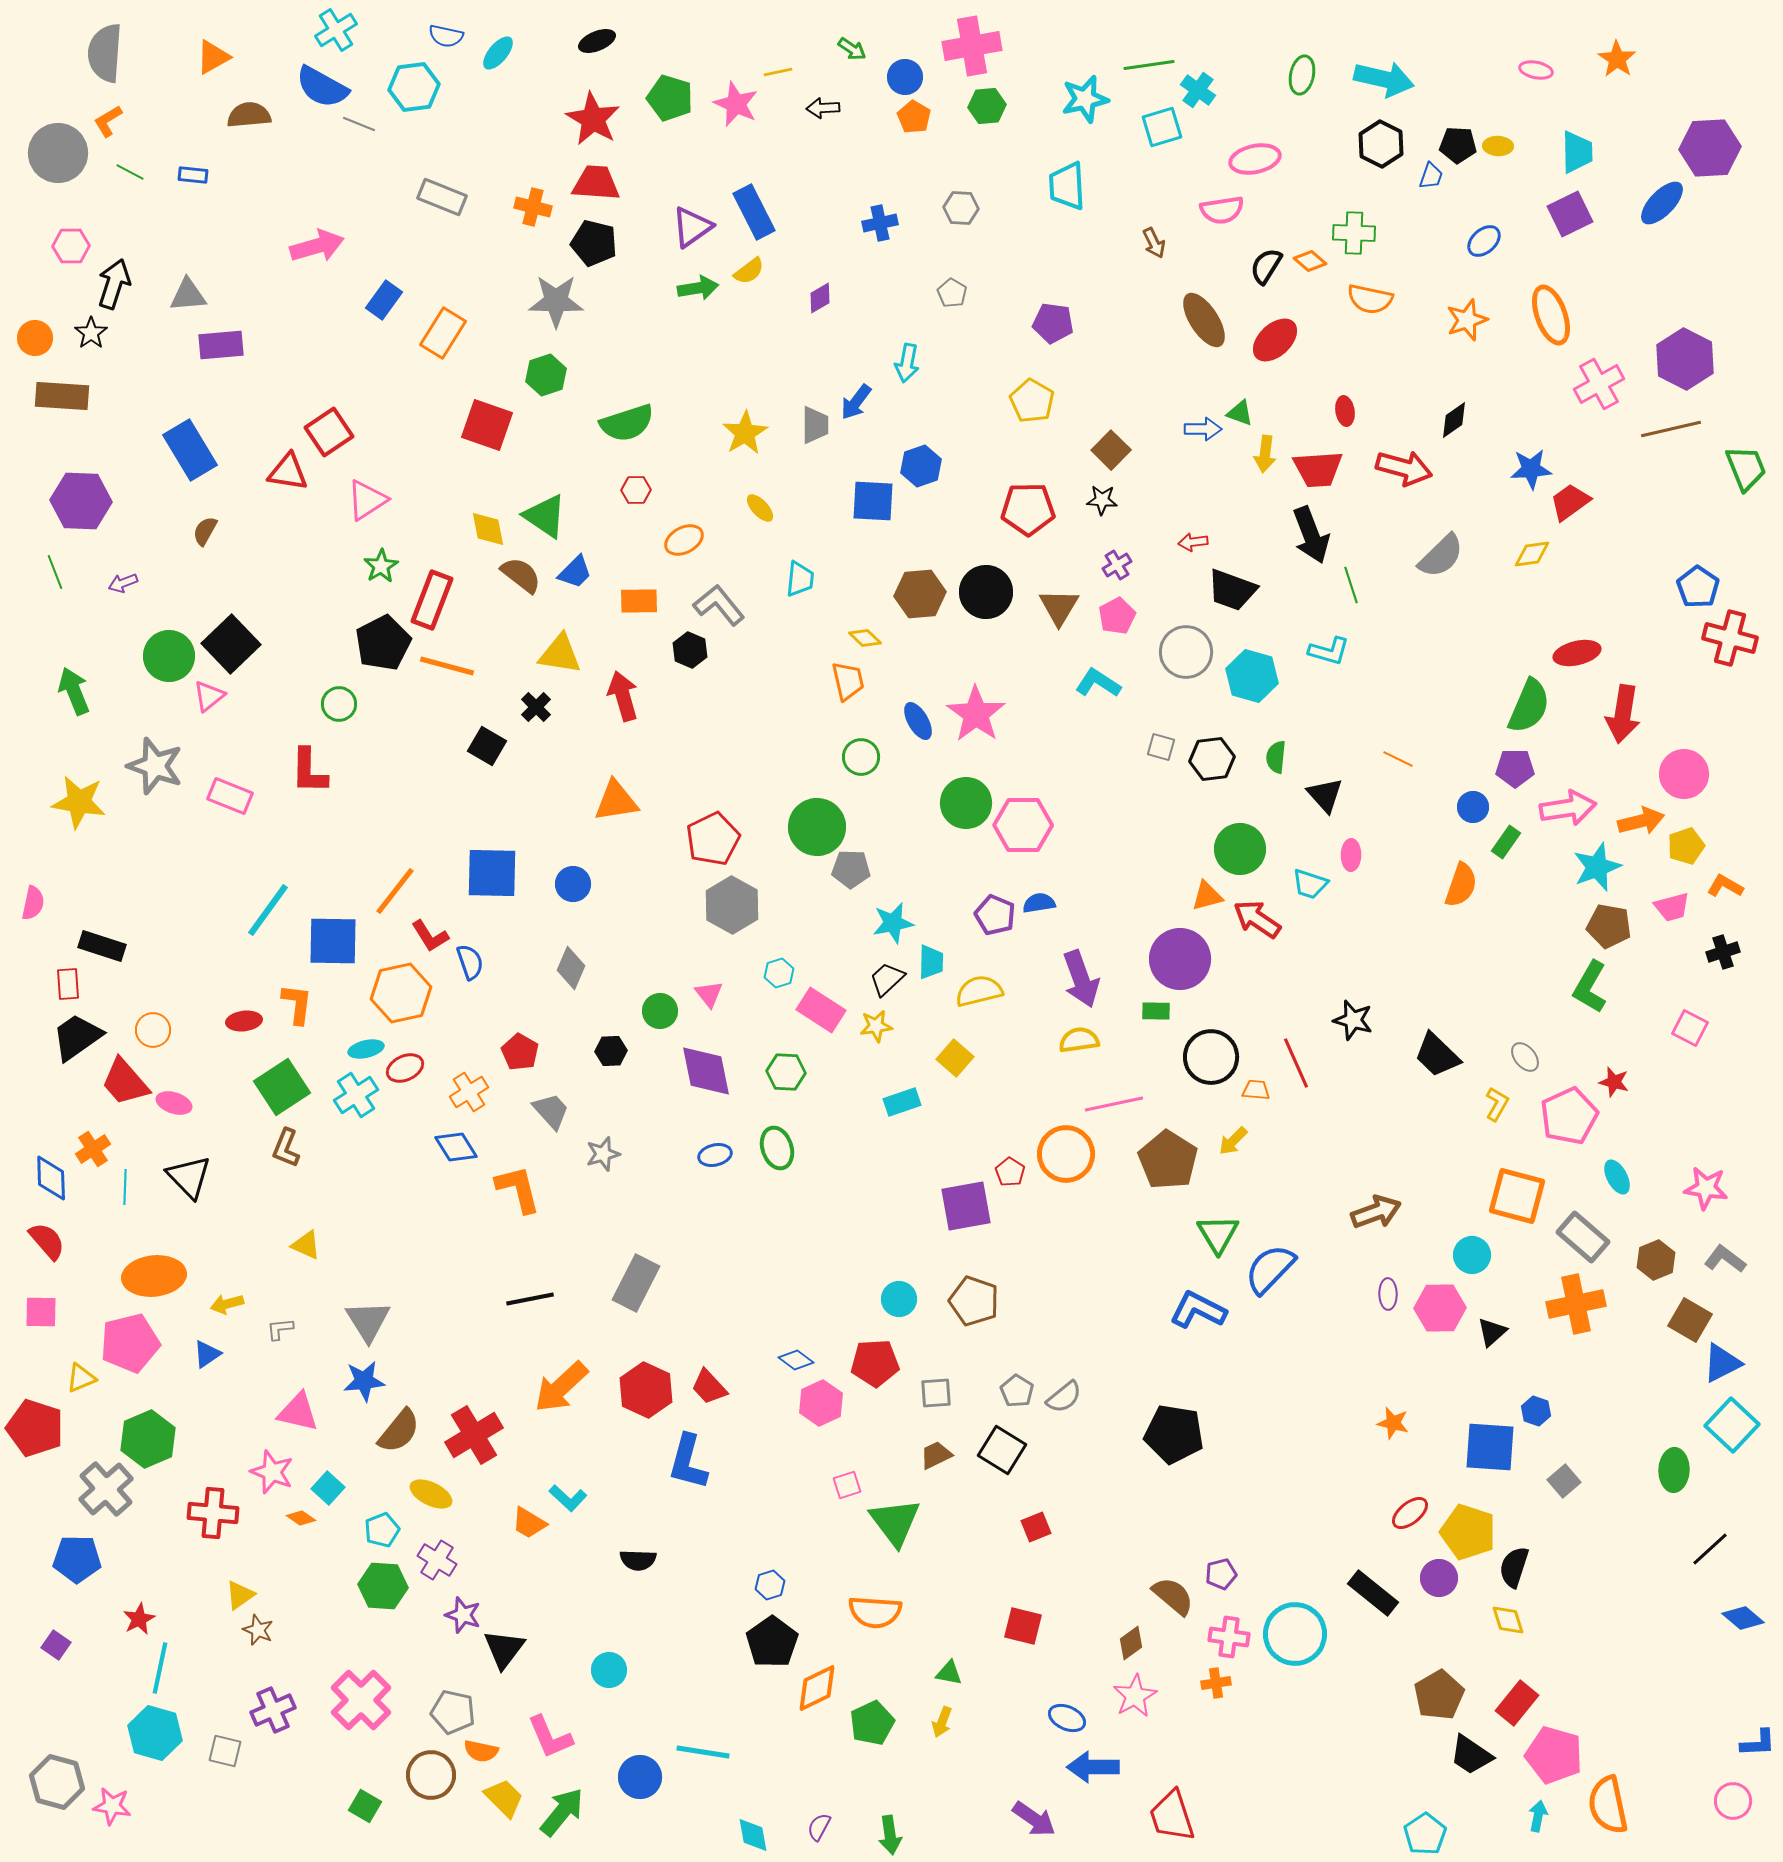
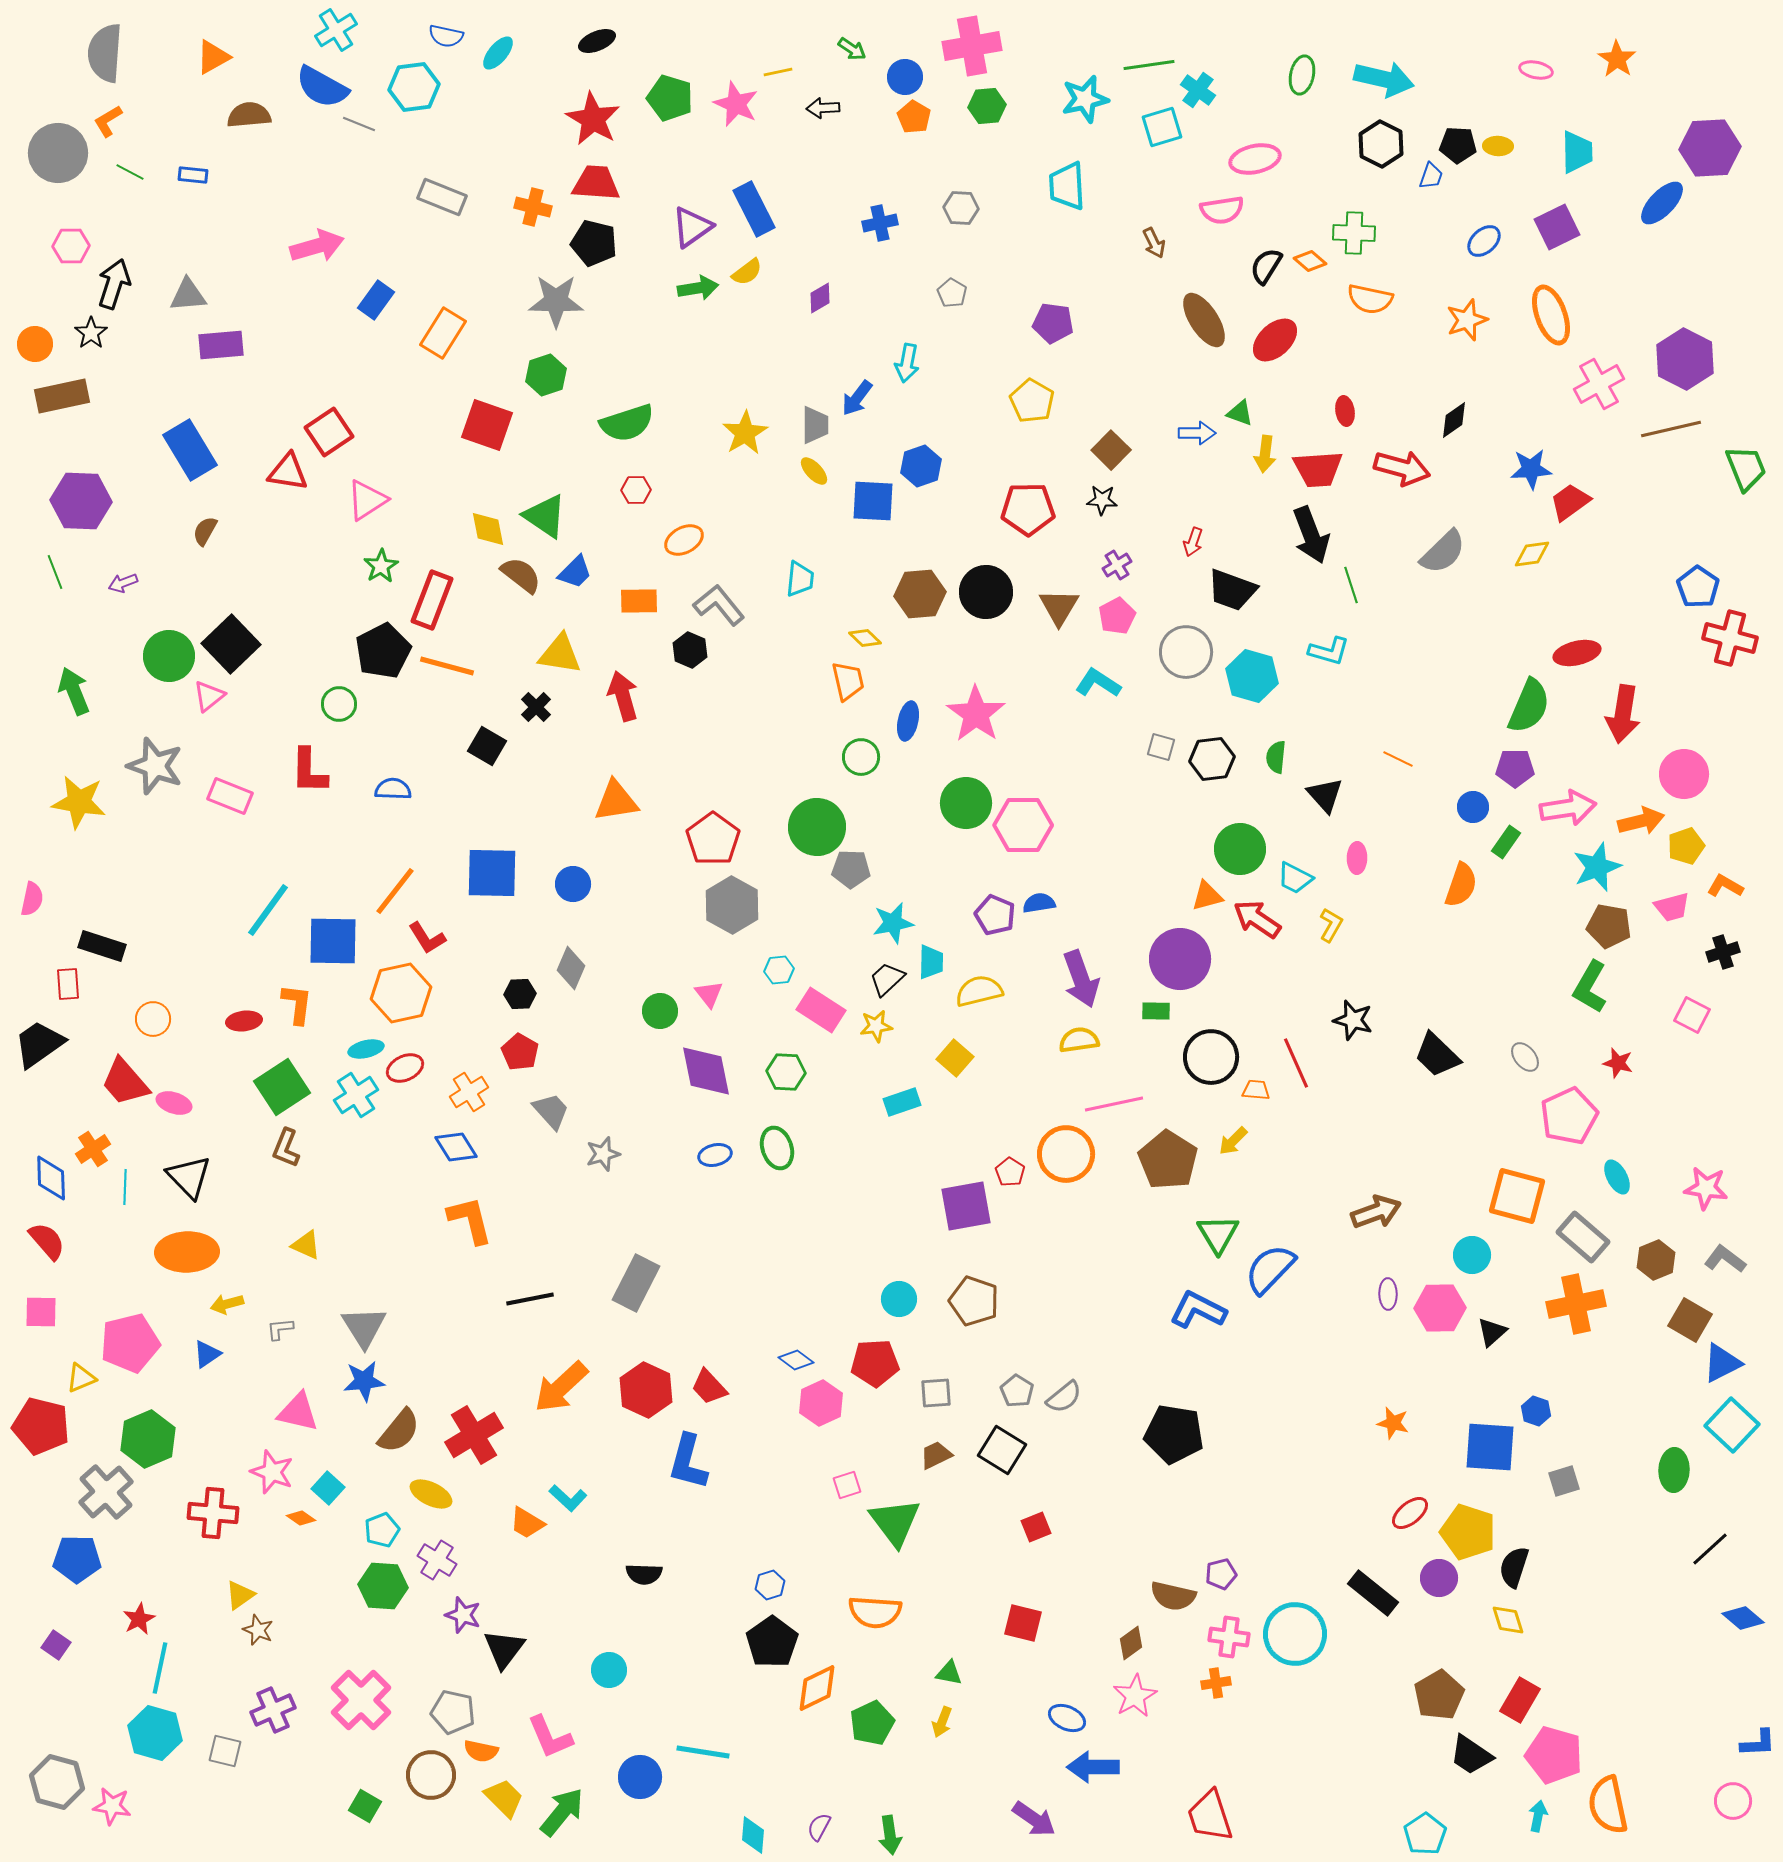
blue rectangle at (754, 212): moved 3 px up
purple square at (1570, 214): moved 13 px left, 13 px down
yellow semicircle at (749, 271): moved 2 px left, 1 px down
blue rectangle at (384, 300): moved 8 px left
orange circle at (35, 338): moved 6 px down
brown rectangle at (62, 396): rotated 16 degrees counterclockwise
blue arrow at (856, 402): moved 1 px right, 4 px up
blue arrow at (1203, 429): moved 6 px left, 4 px down
red arrow at (1404, 468): moved 2 px left
yellow ellipse at (760, 508): moved 54 px right, 37 px up
red arrow at (1193, 542): rotated 64 degrees counterclockwise
gray semicircle at (1441, 556): moved 2 px right, 4 px up
black pentagon at (383, 643): moved 8 px down
blue ellipse at (918, 721): moved 10 px left; rotated 42 degrees clockwise
red pentagon at (713, 839): rotated 10 degrees counterclockwise
pink ellipse at (1351, 855): moved 6 px right, 3 px down
cyan trapezoid at (1310, 884): moved 15 px left, 6 px up; rotated 9 degrees clockwise
pink semicircle at (33, 903): moved 1 px left, 4 px up
red L-shape at (430, 936): moved 3 px left, 2 px down
blue semicircle at (470, 962): moved 77 px left, 173 px up; rotated 69 degrees counterclockwise
cyan hexagon at (779, 973): moved 3 px up; rotated 12 degrees clockwise
pink square at (1690, 1028): moved 2 px right, 13 px up
orange circle at (153, 1030): moved 11 px up
black trapezoid at (77, 1037): moved 38 px left, 7 px down
black hexagon at (611, 1051): moved 91 px left, 57 px up
red star at (1614, 1082): moved 4 px right, 19 px up
yellow L-shape at (1497, 1104): moved 166 px left, 179 px up
orange L-shape at (518, 1189): moved 48 px left, 31 px down
orange ellipse at (154, 1276): moved 33 px right, 24 px up; rotated 4 degrees clockwise
gray triangle at (368, 1321): moved 4 px left, 6 px down
red pentagon at (35, 1428): moved 6 px right, 2 px up; rotated 4 degrees counterclockwise
gray square at (1564, 1481): rotated 24 degrees clockwise
gray cross at (106, 1489): moved 3 px down
orange trapezoid at (529, 1523): moved 2 px left
black semicircle at (638, 1560): moved 6 px right, 14 px down
brown semicircle at (1173, 1596): rotated 153 degrees clockwise
red square at (1023, 1626): moved 3 px up
red rectangle at (1517, 1703): moved 3 px right, 3 px up; rotated 9 degrees counterclockwise
red trapezoid at (1172, 1816): moved 38 px right
cyan diamond at (753, 1835): rotated 15 degrees clockwise
